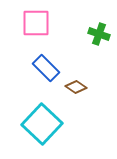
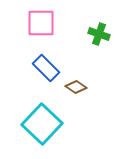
pink square: moved 5 px right
